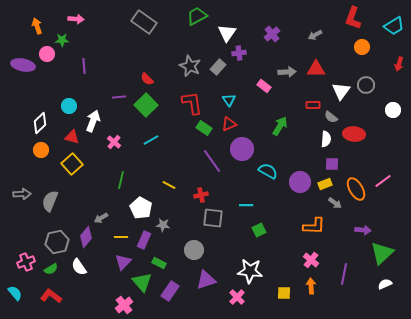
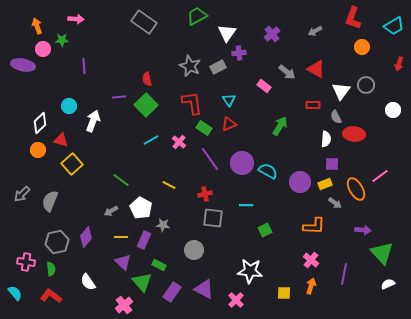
gray arrow at (315, 35): moved 4 px up
pink circle at (47, 54): moved 4 px left, 5 px up
gray rectangle at (218, 67): rotated 21 degrees clockwise
red triangle at (316, 69): rotated 30 degrees clockwise
gray arrow at (287, 72): rotated 42 degrees clockwise
red semicircle at (147, 79): rotated 32 degrees clockwise
gray semicircle at (331, 117): moved 5 px right; rotated 24 degrees clockwise
red triangle at (72, 137): moved 11 px left, 3 px down
pink cross at (114, 142): moved 65 px right
purple circle at (242, 149): moved 14 px down
orange circle at (41, 150): moved 3 px left
purple line at (212, 161): moved 2 px left, 2 px up
green line at (121, 180): rotated 66 degrees counterclockwise
pink line at (383, 181): moved 3 px left, 5 px up
gray arrow at (22, 194): rotated 138 degrees clockwise
red cross at (201, 195): moved 4 px right, 1 px up
gray arrow at (101, 218): moved 10 px right, 7 px up
green square at (259, 230): moved 6 px right
green triangle at (382, 253): rotated 30 degrees counterclockwise
pink cross at (26, 262): rotated 30 degrees clockwise
purple triangle at (123, 262): rotated 30 degrees counterclockwise
green rectangle at (159, 263): moved 2 px down
white semicircle at (79, 267): moved 9 px right, 15 px down
green semicircle at (51, 269): rotated 64 degrees counterclockwise
purple triangle at (206, 280): moved 2 px left, 9 px down; rotated 45 degrees clockwise
white semicircle at (385, 284): moved 3 px right
orange arrow at (311, 286): rotated 21 degrees clockwise
purple rectangle at (170, 291): moved 2 px right, 1 px down
pink cross at (237, 297): moved 1 px left, 3 px down
